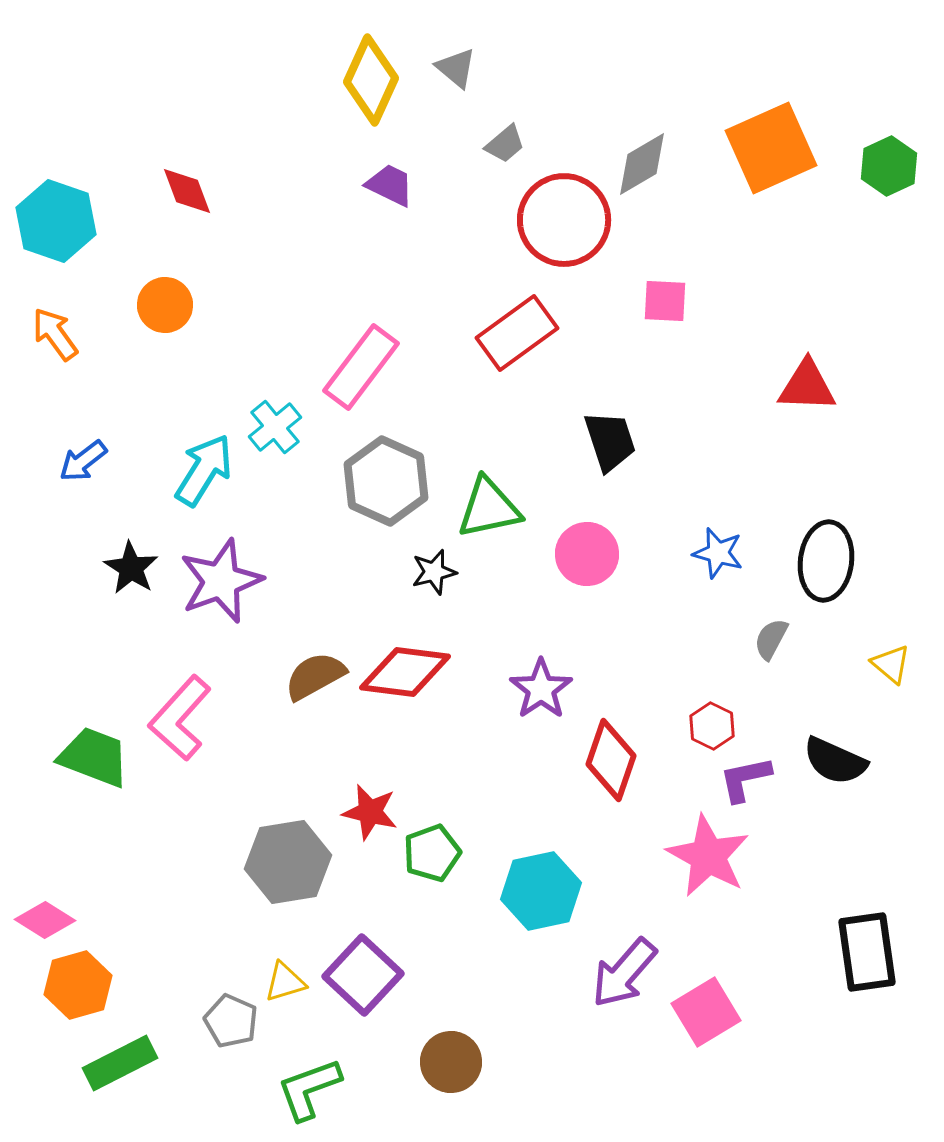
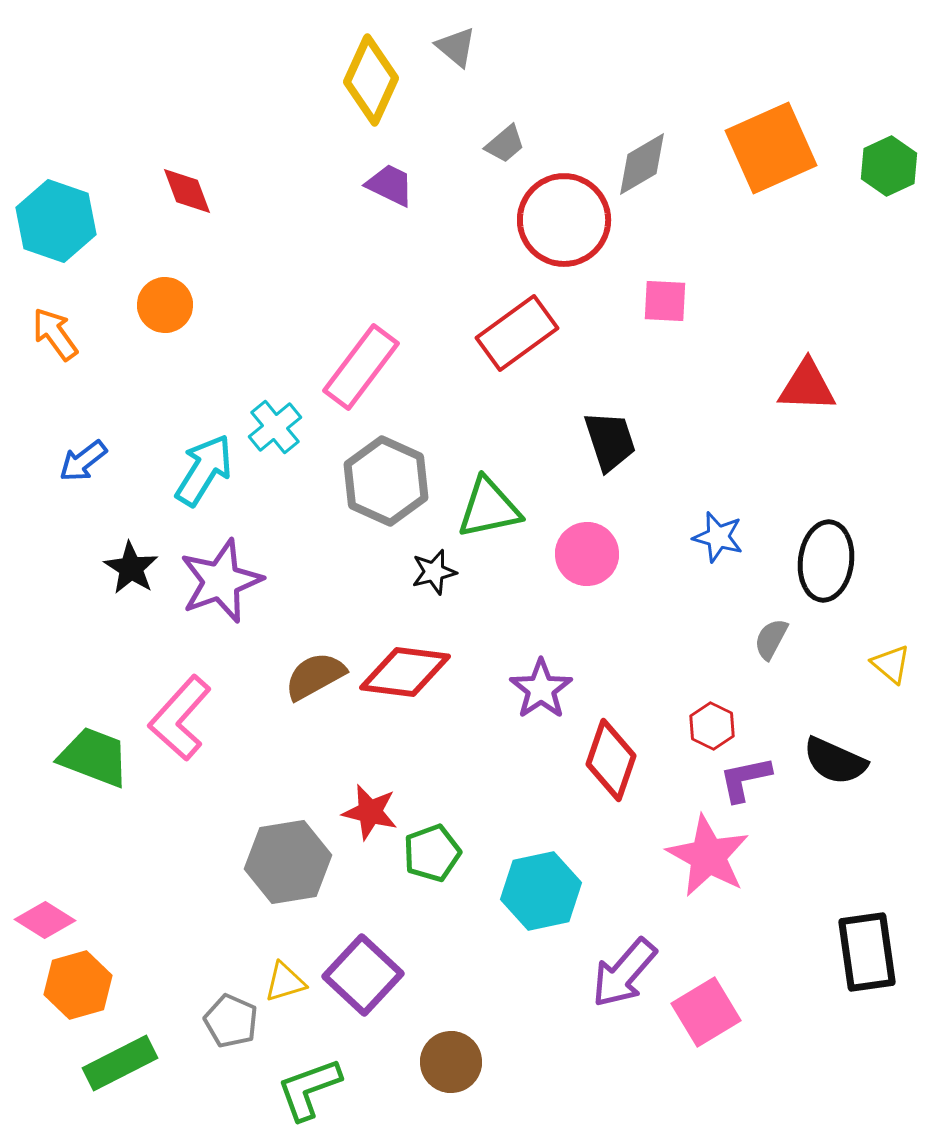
gray triangle at (456, 68): moved 21 px up
blue star at (718, 553): moved 16 px up
